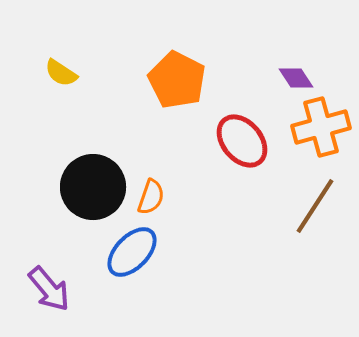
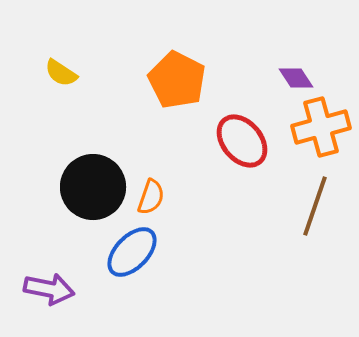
brown line: rotated 14 degrees counterclockwise
purple arrow: rotated 39 degrees counterclockwise
